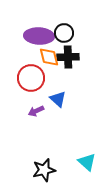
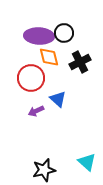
black cross: moved 12 px right, 5 px down; rotated 25 degrees counterclockwise
